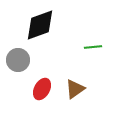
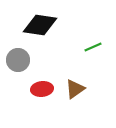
black diamond: rotated 28 degrees clockwise
green line: rotated 18 degrees counterclockwise
red ellipse: rotated 55 degrees clockwise
